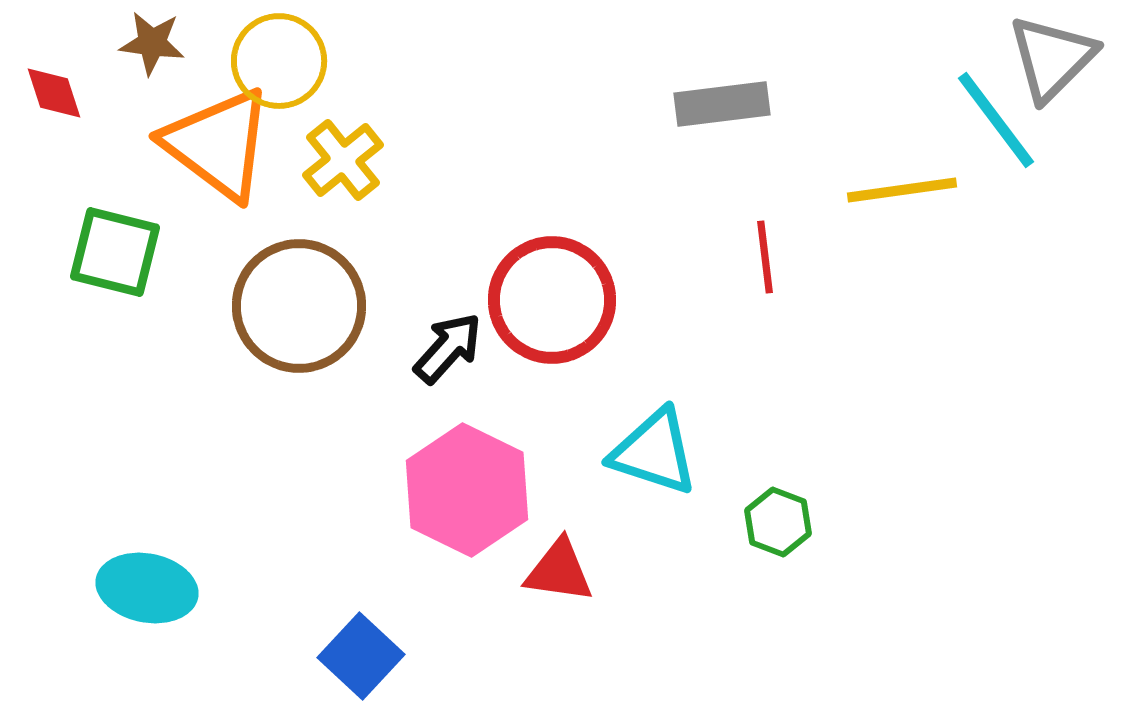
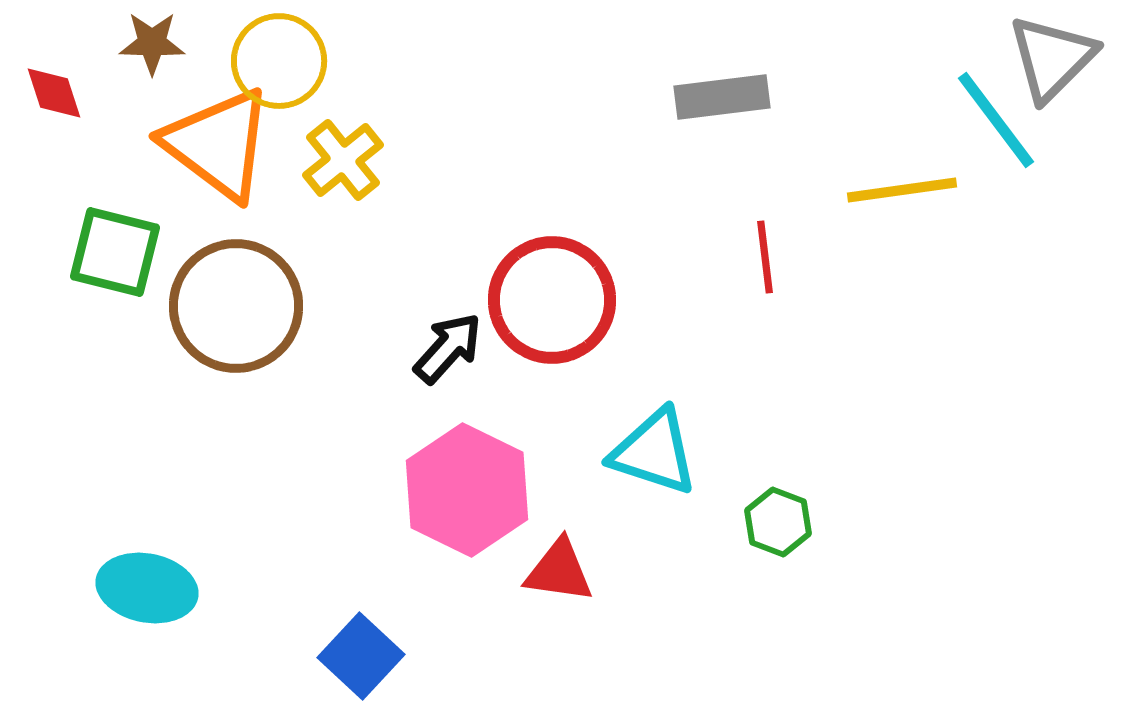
brown star: rotated 6 degrees counterclockwise
gray rectangle: moved 7 px up
brown circle: moved 63 px left
